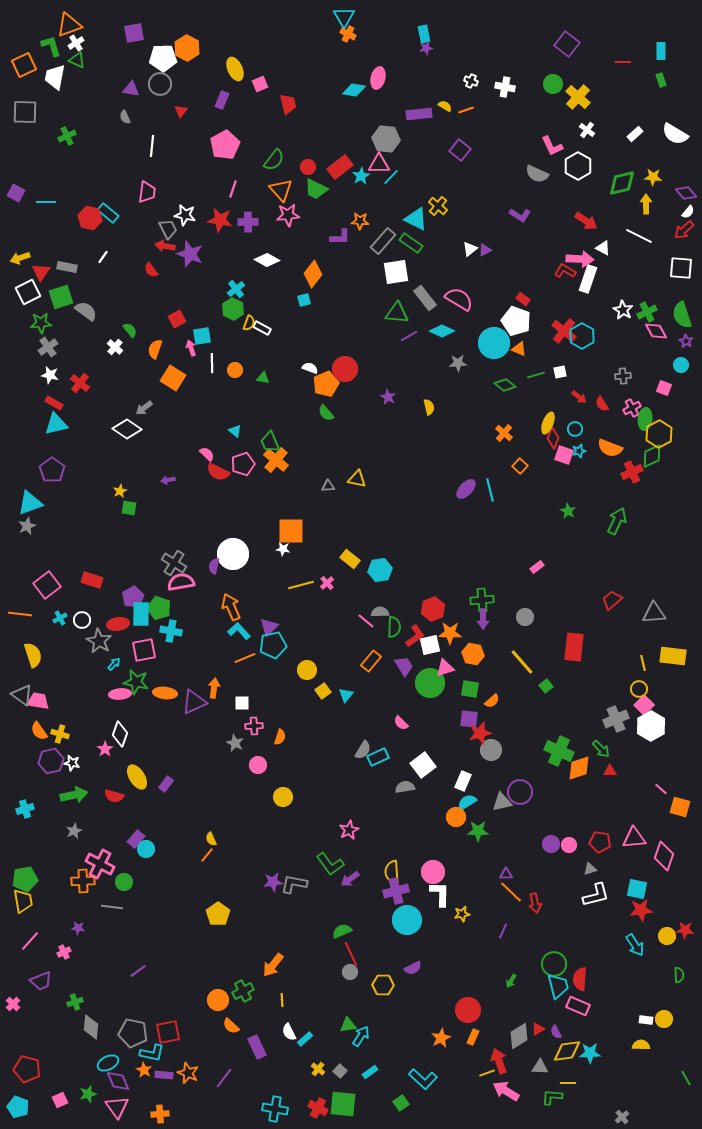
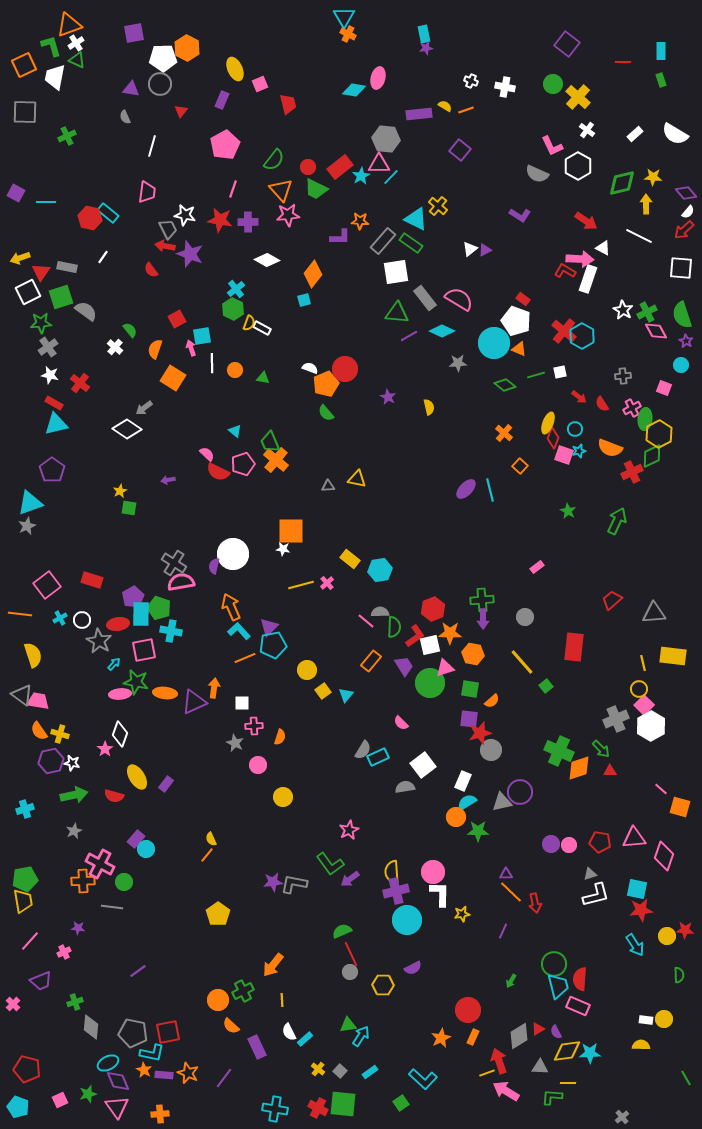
white line at (152, 146): rotated 10 degrees clockwise
gray triangle at (590, 869): moved 5 px down
